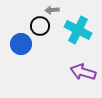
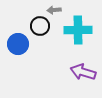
gray arrow: moved 2 px right
cyan cross: rotated 28 degrees counterclockwise
blue circle: moved 3 px left
